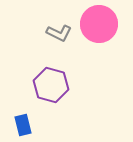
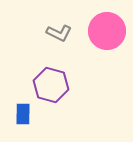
pink circle: moved 8 px right, 7 px down
blue rectangle: moved 11 px up; rotated 15 degrees clockwise
